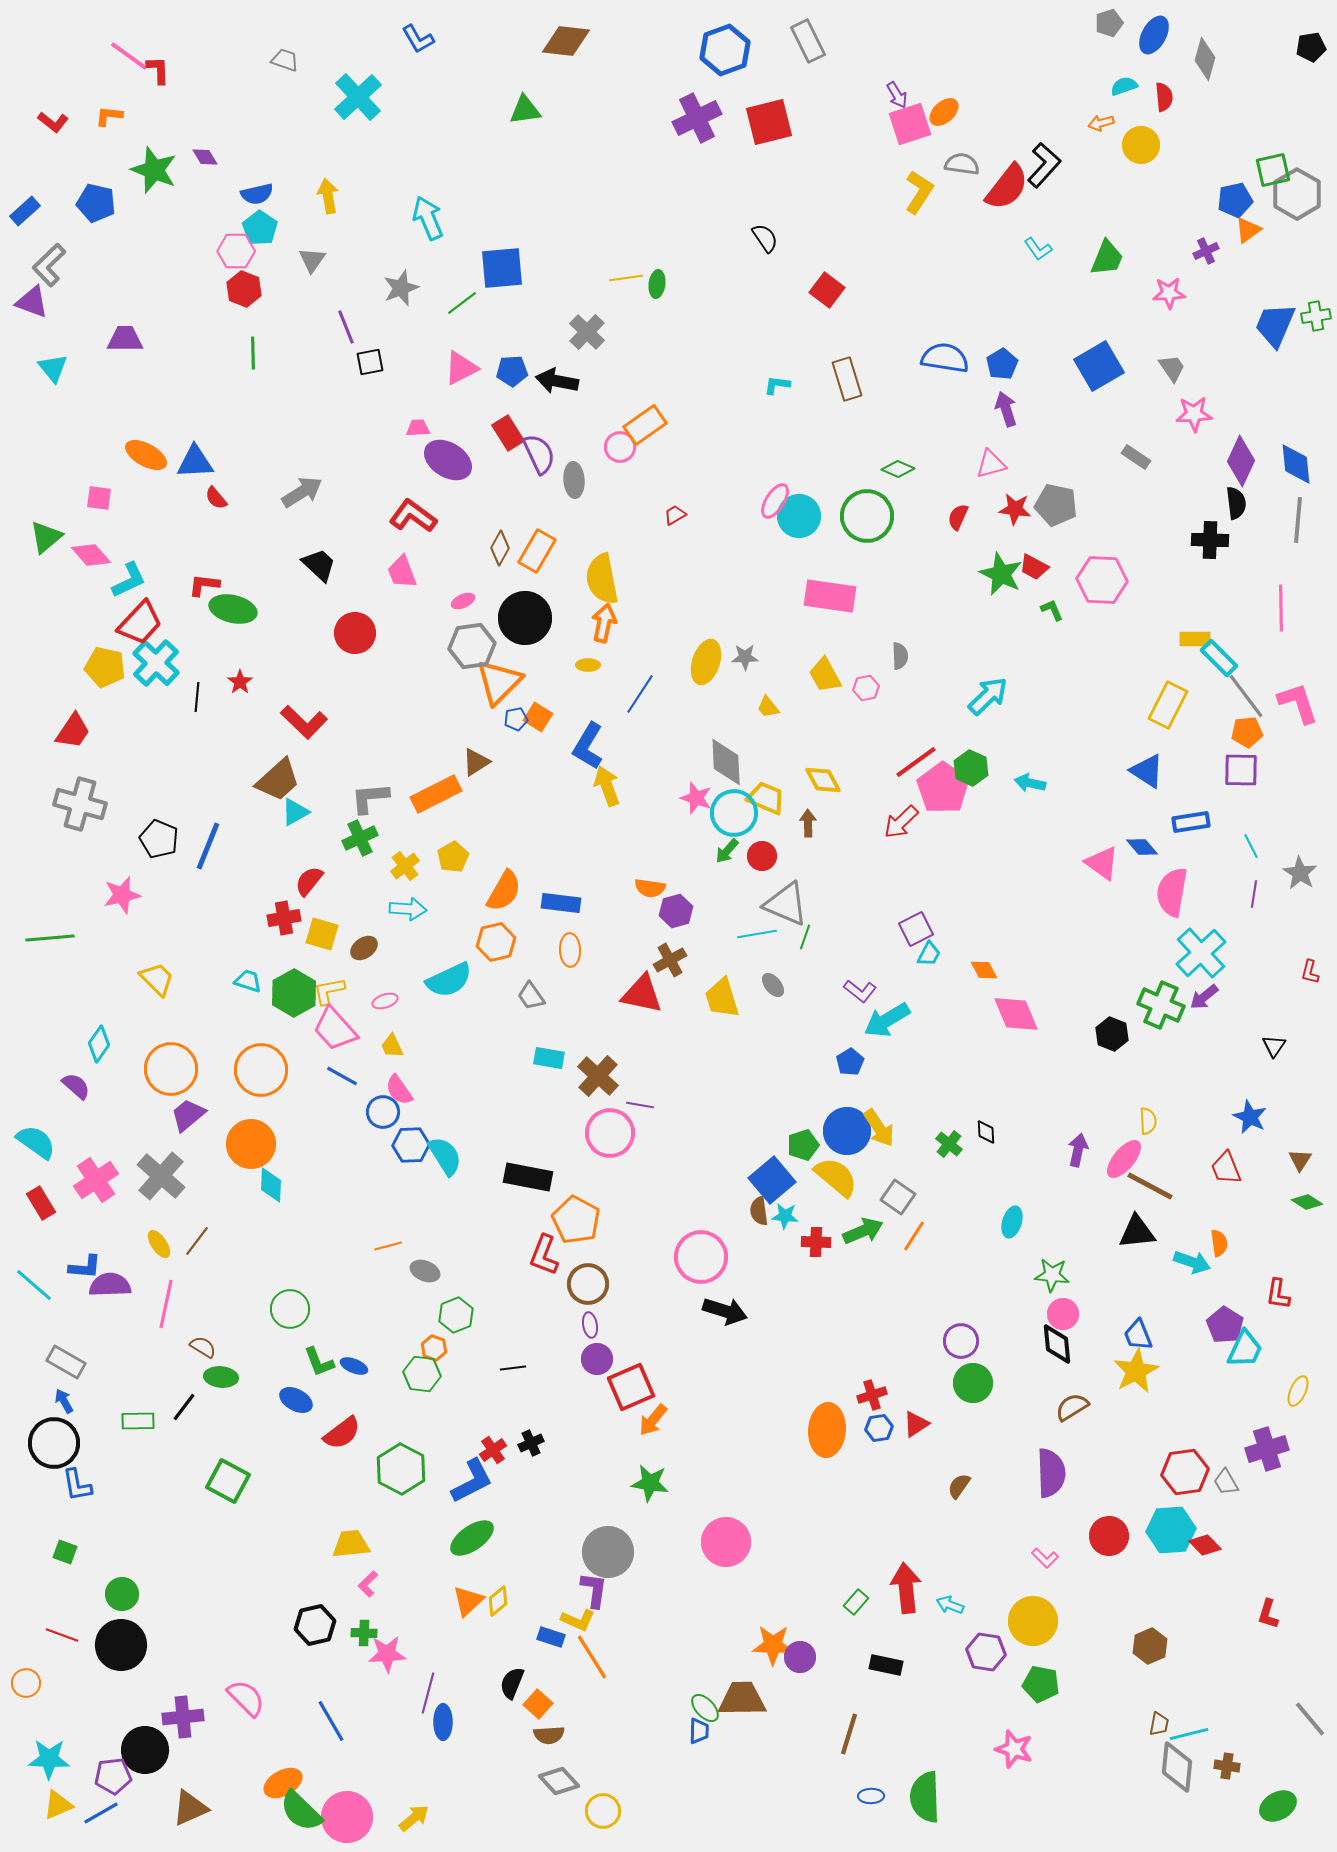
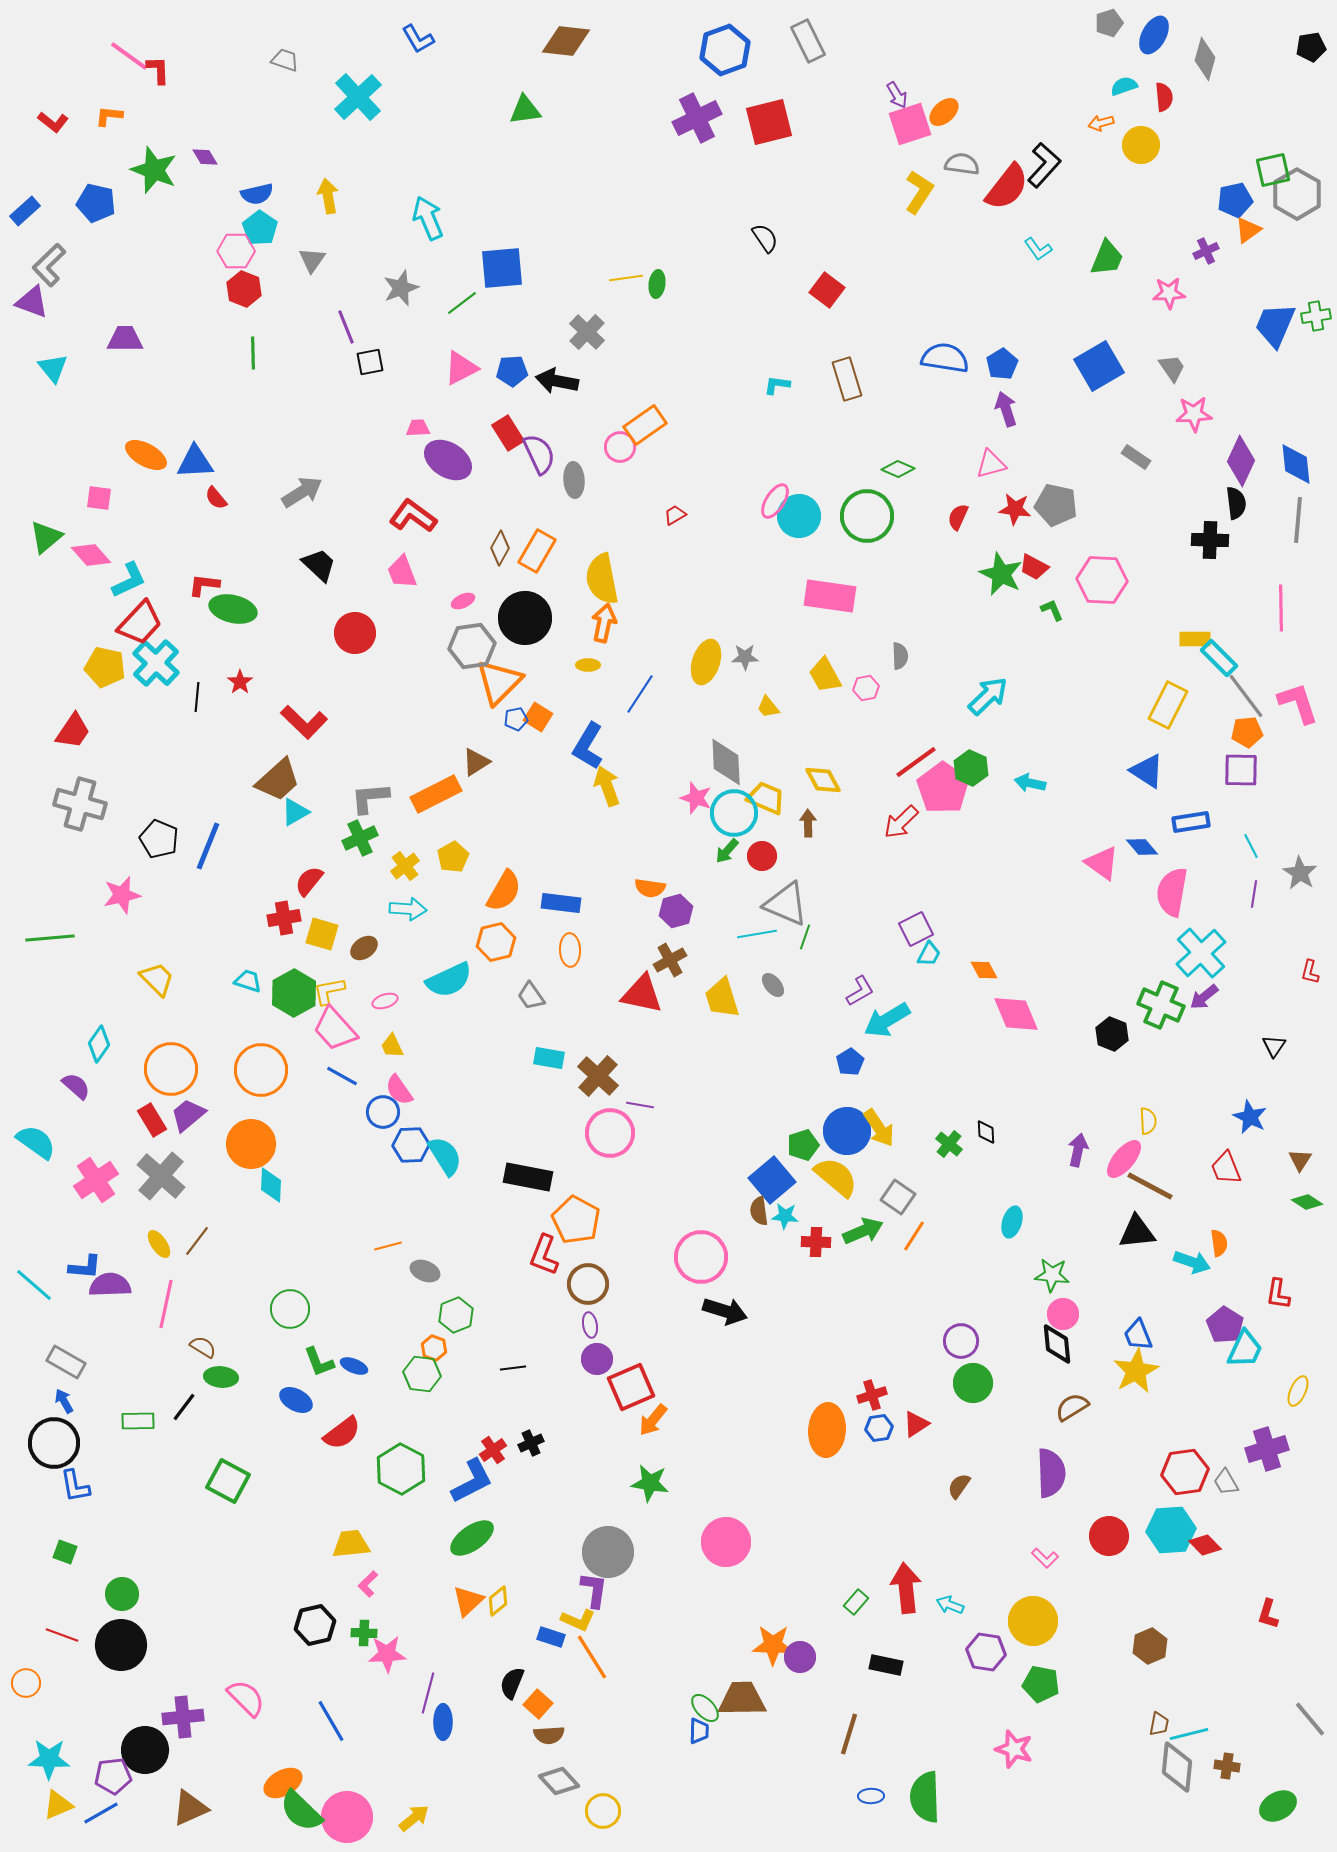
purple L-shape at (860, 991): rotated 68 degrees counterclockwise
red rectangle at (41, 1203): moved 111 px right, 83 px up
blue L-shape at (77, 1485): moved 2 px left, 1 px down
